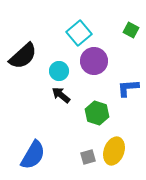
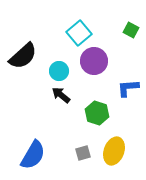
gray square: moved 5 px left, 4 px up
